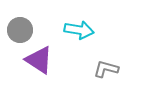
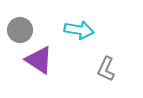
gray L-shape: rotated 80 degrees counterclockwise
